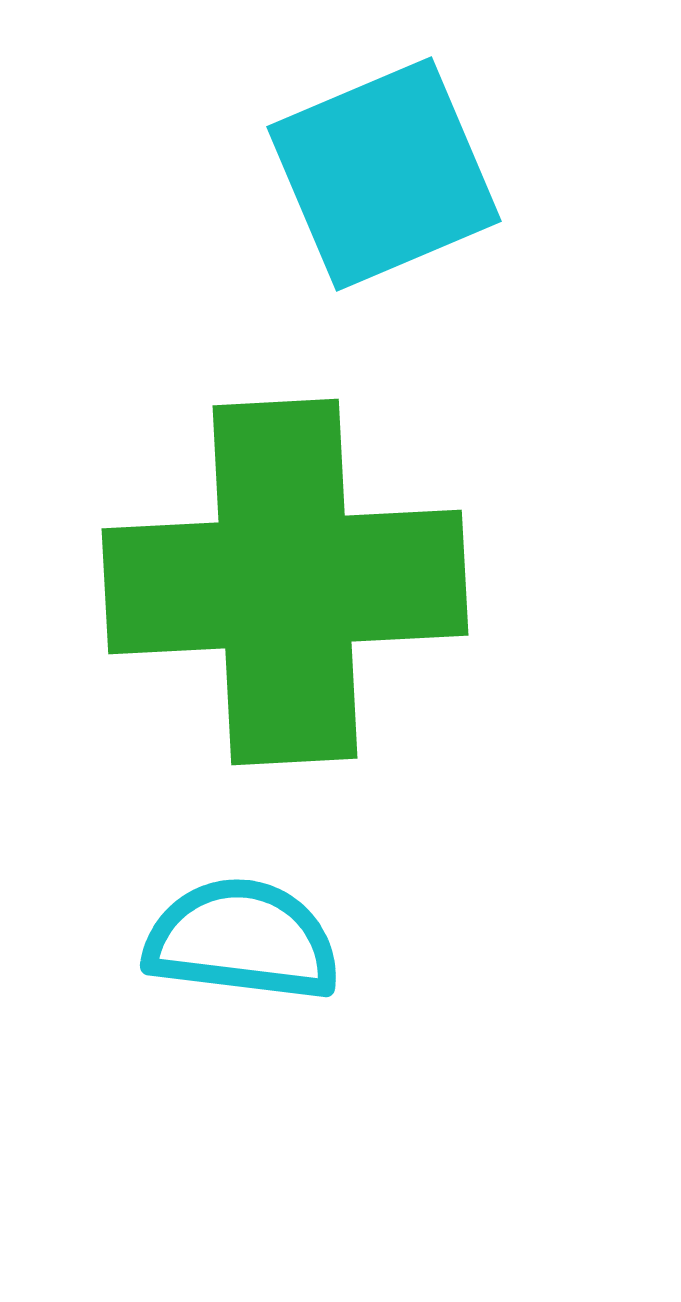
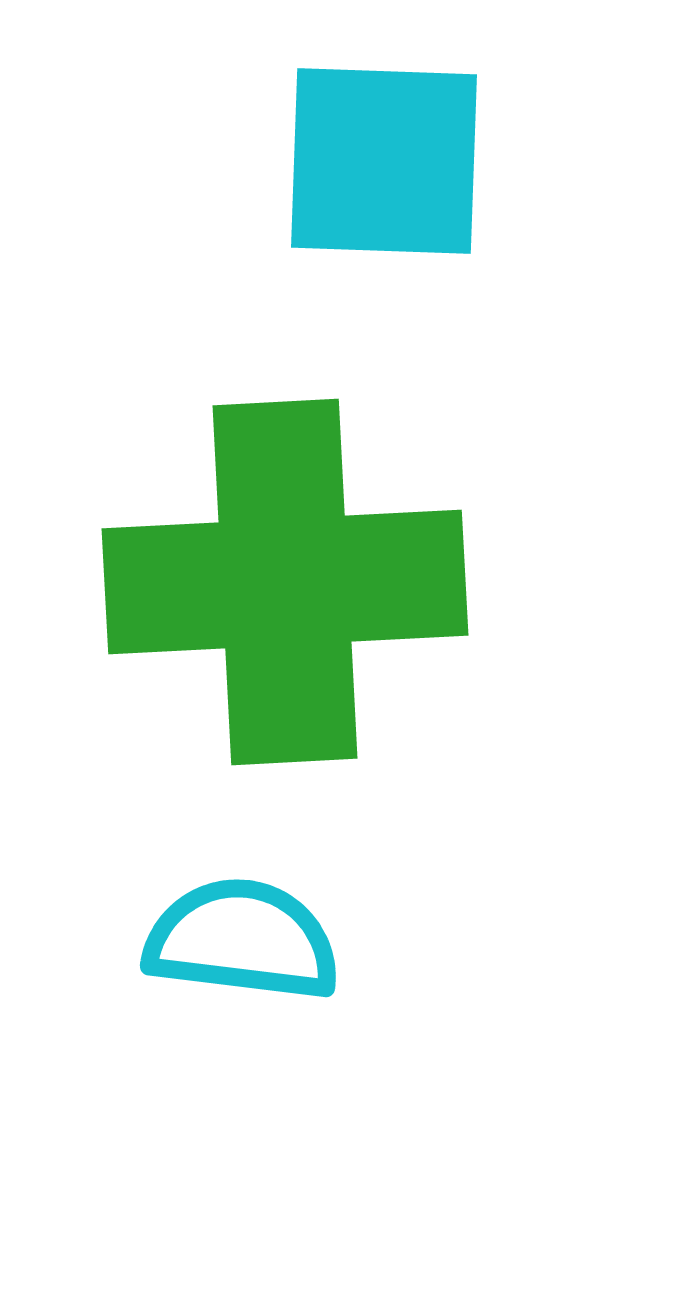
cyan square: moved 13 px up; rotated 25 degrees clockwise
